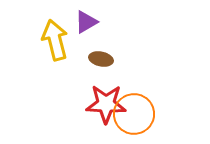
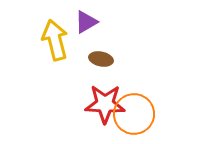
red star: moved 1 px left
